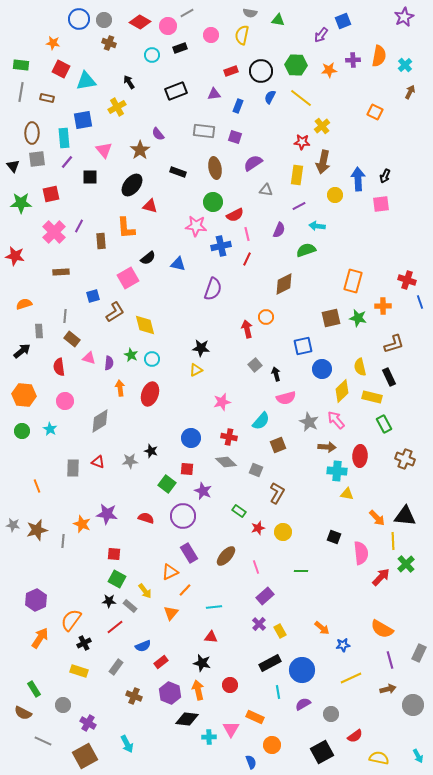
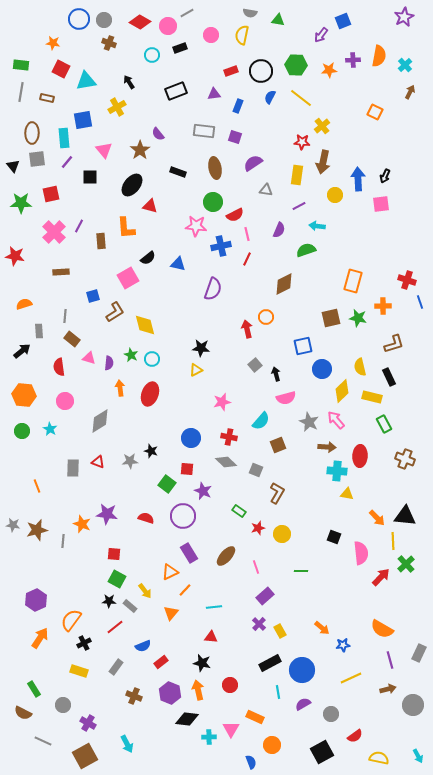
yellow circle at (283, 532): moved 1 px left, 2 px down
